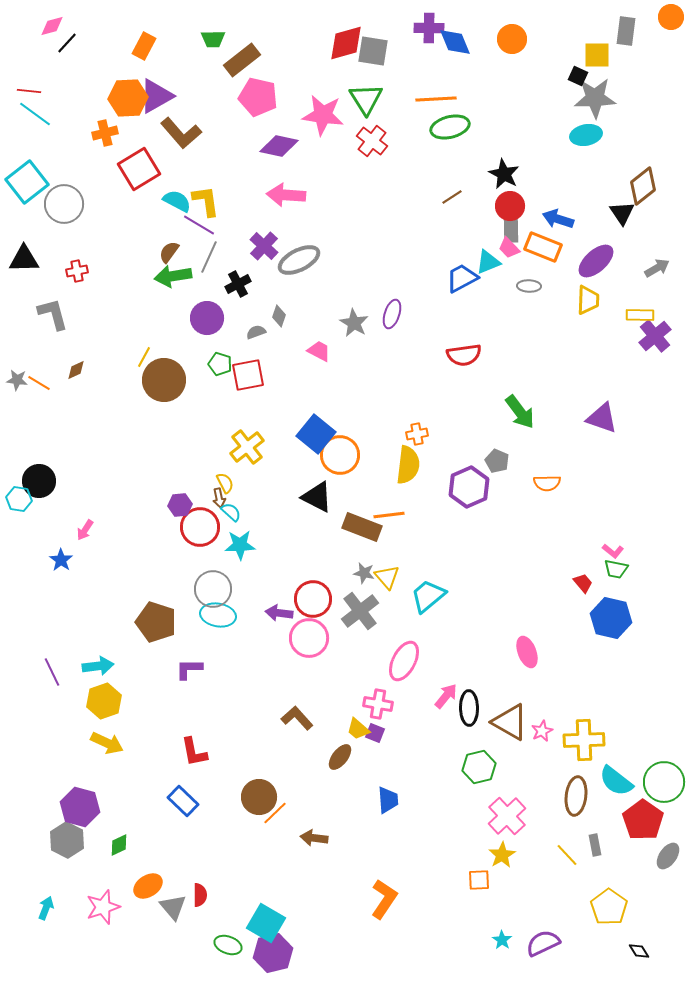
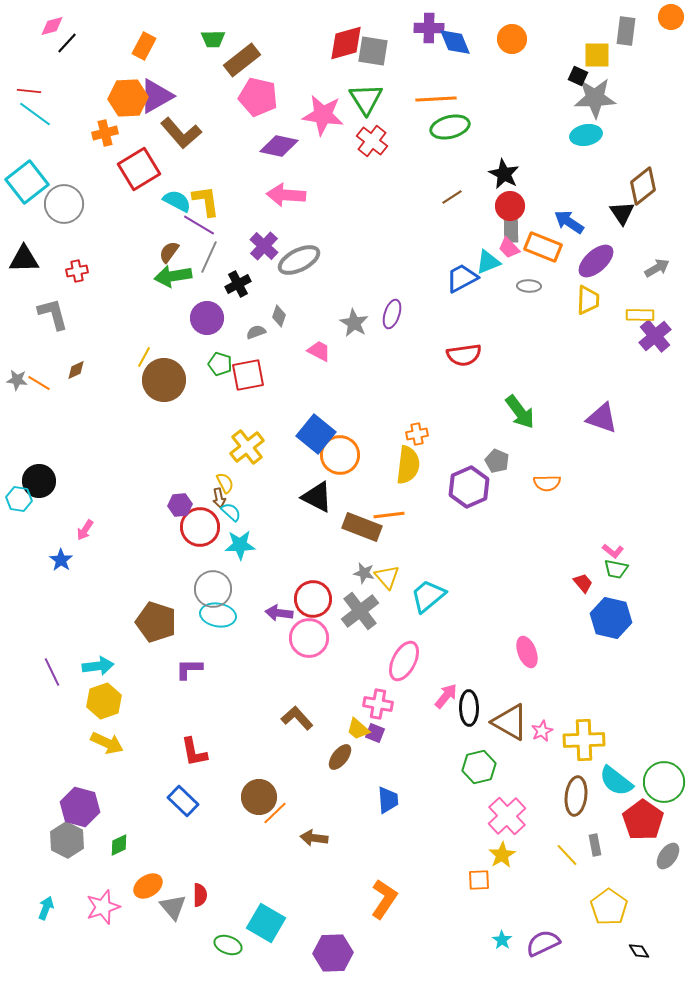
blue arrow at (558, 219): moved 11 px right, 3 px down; rotated 16 degrees clockwise
purple hexagon at (273, 953): moved 60 px right; rotated 12 degrees clockwise
